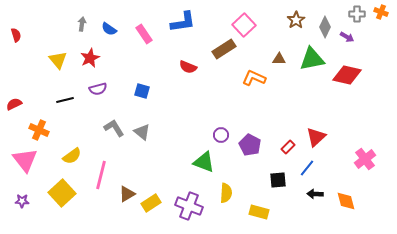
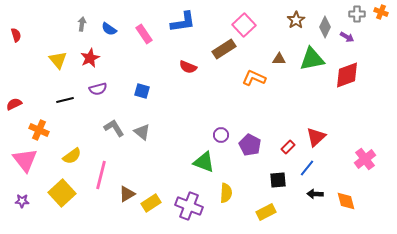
red diamond at (347, 75): rotated 32 degrees counterclockwise
yellow rectangle at (259, 212): moved 7 px right; rotated 42 degrees counterclockwise
